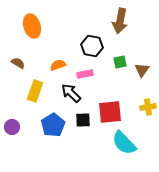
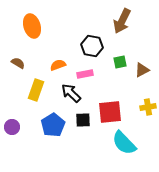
brown arrow: moved 2 px right; rotated 15 degrees clockwise
brown triangle: rotated 28 degrees clockwise
yellow rectangle: moved 1 px right, 1 px up
